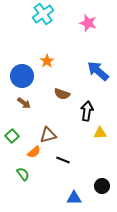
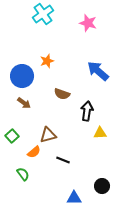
orange star: rotated 16 degrees clockwise
